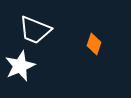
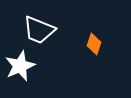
white trapezoid: moved 4 px right
